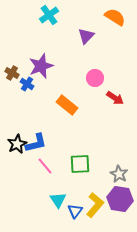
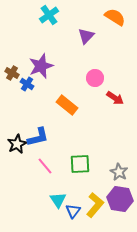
blue L-shape: moved 2 px right, 6 px up
gray star: moved 2 px up
blue triangle: moved 2 px left
